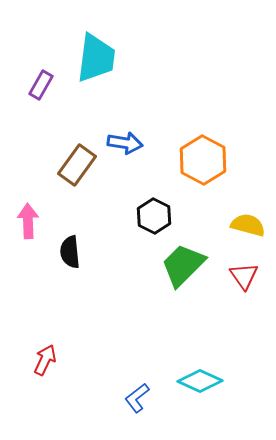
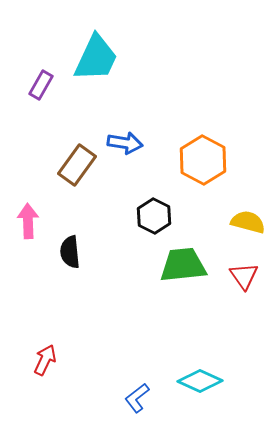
cyan trapezoid: rotated 18 degrees clockwise
yellow semicircle: moved 3 px up
green trapezoid: rotated 39 degrees clockwise
